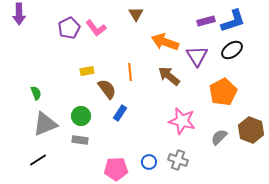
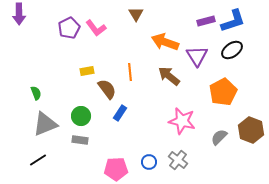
gray cross: rotated 18 degrees clockwise
